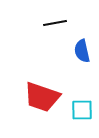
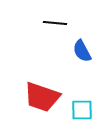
black line: rotated 15 degrees clockwise
blue semicircle: rotated 15 degrees counterclockwise
